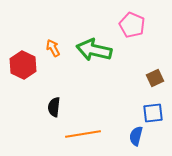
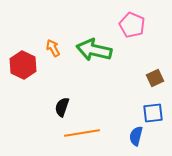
black semicircle: moved 8 px right; rotated 12 degrees clockwise
orange line: moved 1 px left, 1 px up
